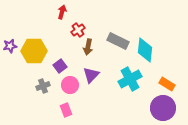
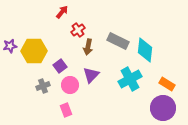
red arrow: rotated 24 degrees clockwise
